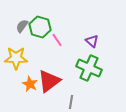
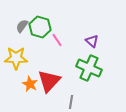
red triangle: rotated 10 degrees counterclockwise
